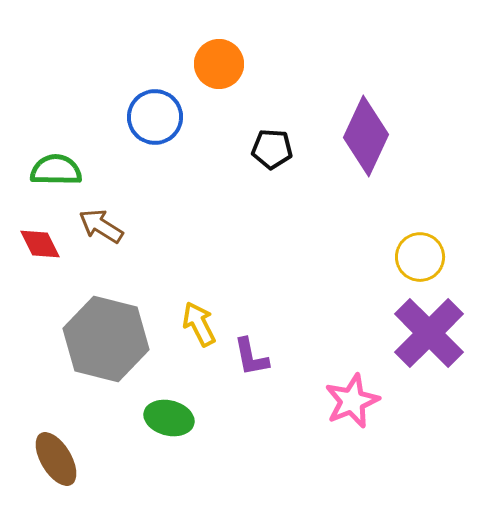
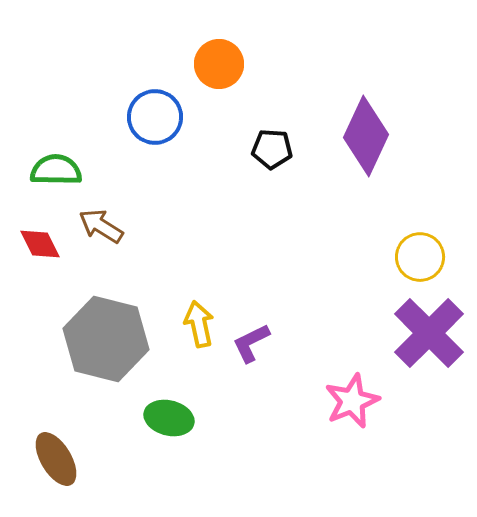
yellow arrow: rotated 15 degrees clockwise
purple L-shape: moved 14 px up; rotated 75 degrees clockwise
